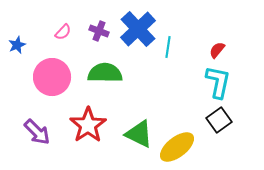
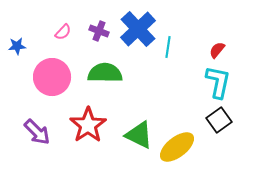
blue star: moved 1 px down; rotated 18 degrees clockwise
green triangle: moved 1 px down
